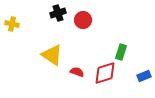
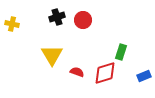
black cross: moved 1 px left, 4 px down
yellow triangle: rotated 25 degrees clockwise
